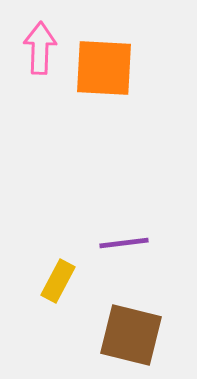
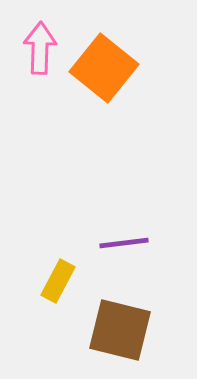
orange square: rotated 36 degrees clockwise
brown square: moved 11 px left, 5 px up
